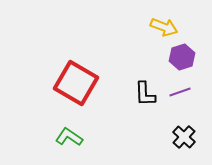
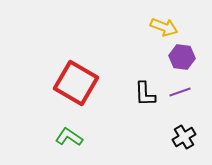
purple hexagon: rotated 25 degrees clockwise
black cross: rotated 15 degrees clockwise
